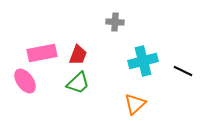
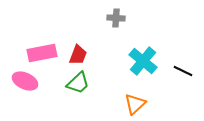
gray cross: moved 1 px right, 4 px up
cyan cross: rotated 36 degrees counterclockwise
pink ellipse: rotated 30 degrees counterclockwise
